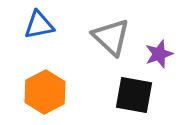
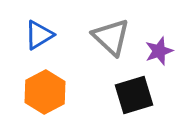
blue triangle: moved 10 px down; rotated 20 degrees counterclockwise
purple star: moved 3 px up
black square: rotated 27 degrees counterclockwise
